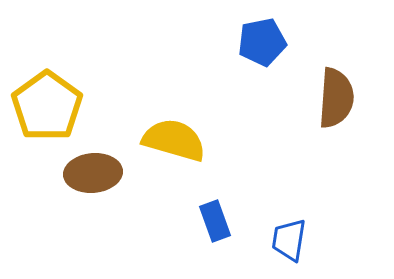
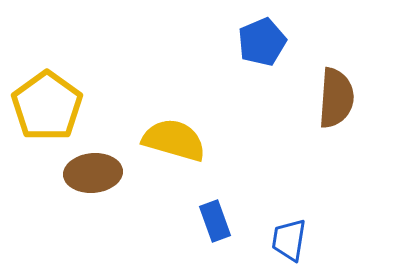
blue pentagon: rotated 12 degrees counterclockwise
